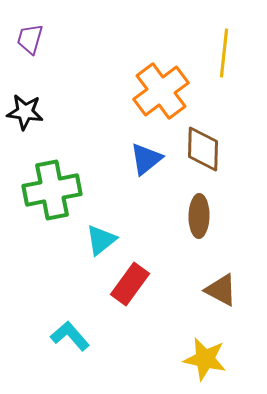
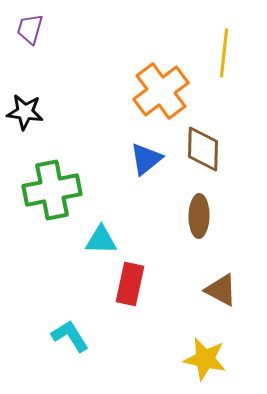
purple trapezoid: moved 10 px up
cyan triangle: rotated 40 degrees clockwise
red rectangle: rotated 24 degrees counterclockwise
cyan L-shape: rotated 9 degrees clockwise
